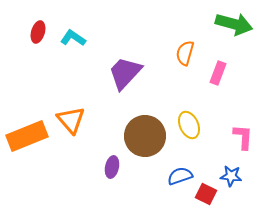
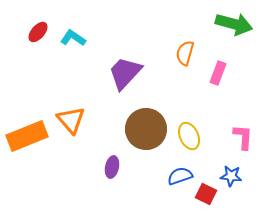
red ellipse: rotated 25 degrees clockwise
yellow ellipse: moved 11 px down
brown circle: moved 1 px right, 7 px up
